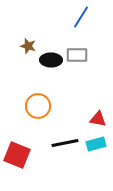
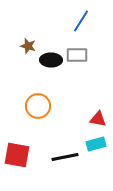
blue line: moved 4 px down
black line: moved 14 px down
red square: rotated 12 degrees counterclockwise
